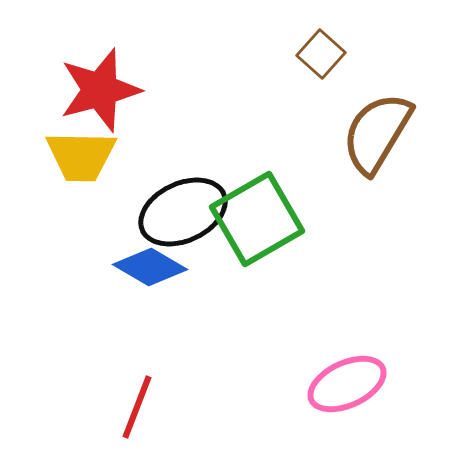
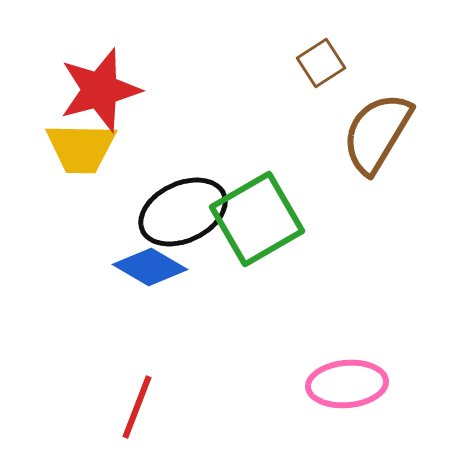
brown square: moved 9 px down; rotated 15 degrees clockwise
yellow trapezoid: moved 8 px up
pink ellipse: rotated 20 degrees clockwise
